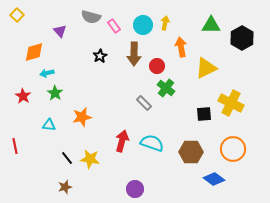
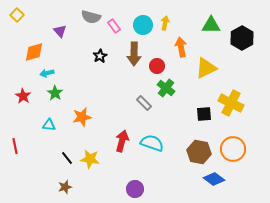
brown hexagon: moved 8 px right; rotated 10 degrees clockwise
